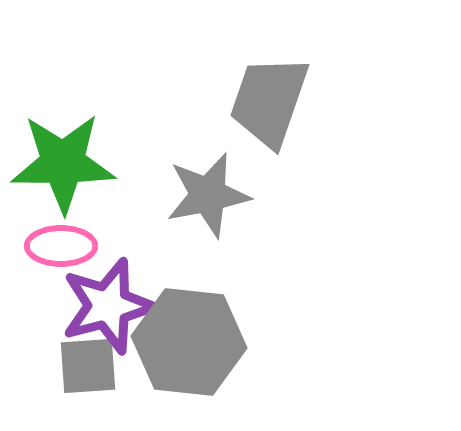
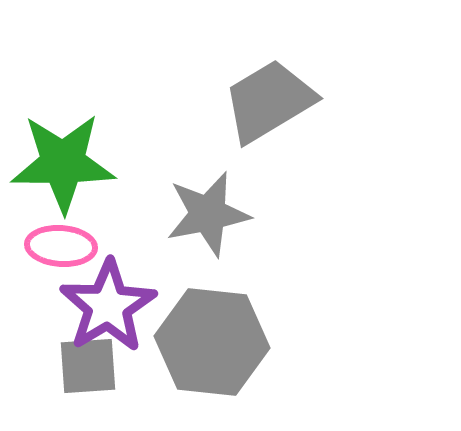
gray trapezoid: rotated 40 degrees clockwise
gray star: moved 19 px down
pink ellipse: rotated 4 degrees clockwise
purple star: rotated 16 degrees counterclockwise
gray hexagon: moved 23 px right
